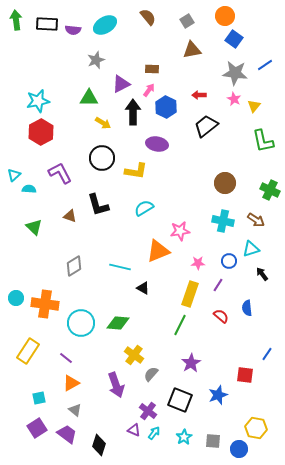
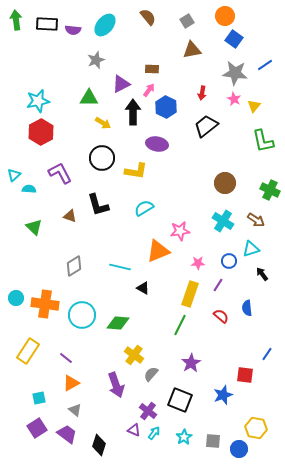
cyan ellipse at (105, 25): rotated 20 degrees counterclockwise
red arrow at (199, 95): moved 3 px right, 2 px up; rotated 80 degrees counterclockwise
cyan cross at (223, 221): rotated 20 degrees clockwise
cyan circle at (81, 323): moved 1 px right, 8 px up
blue star at (218, 395): moved 5 px right
